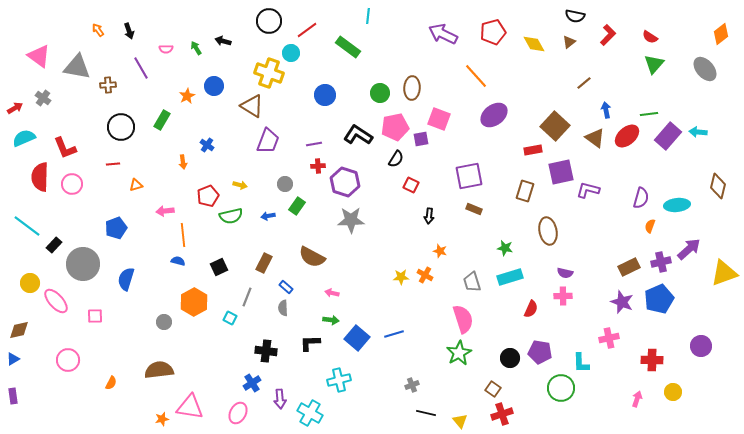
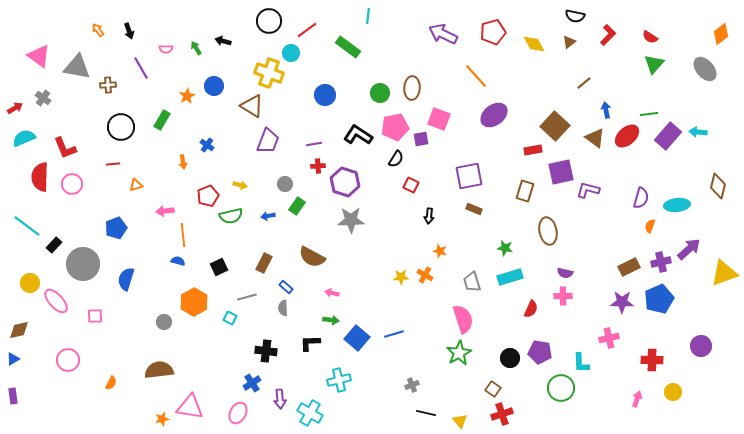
gray line at (247, 297): rotated 54 degrees clockwise
purple star at (622, 302): rotated 20 degrees counterclockwise
